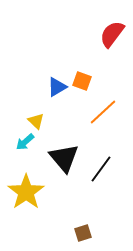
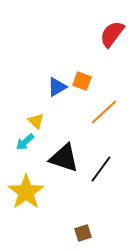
orange line: moved 1 px right
black triangle: rotated 32 degrees counterclockwise
